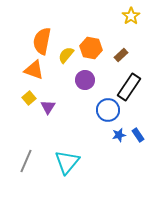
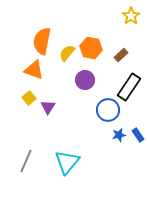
yellow semicircle: moved 1 px right, 2 px up
